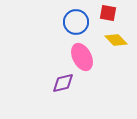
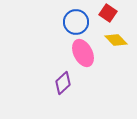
red square: rotated 24 degrees clockwise
pink ellipse: moved 1 px right, 4 px up
purple diamond: rotated 30 degrees counterclockwise
